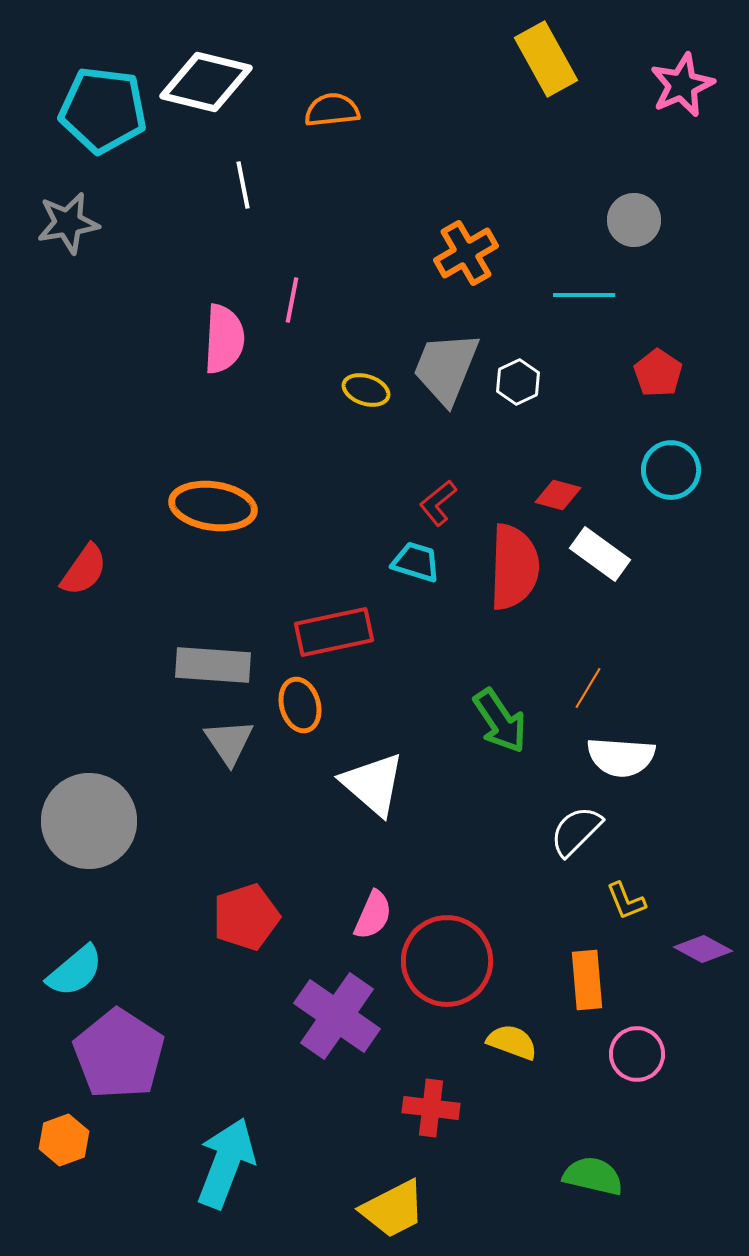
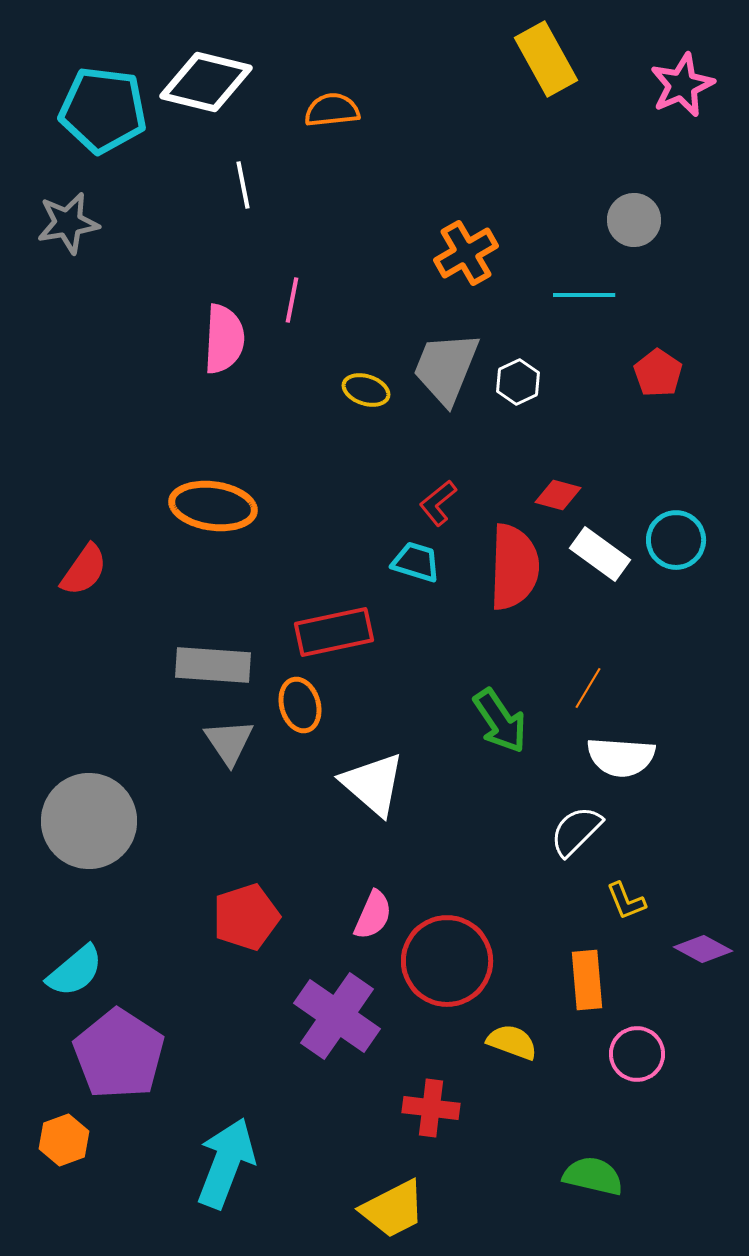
cyan circle at (671, 470): moved 5 px right, 70 px down
